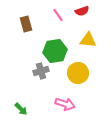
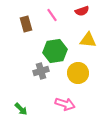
pink line: moved 6 px left
